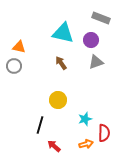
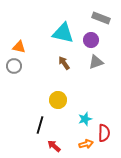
brown arrow: moved 3 px right
